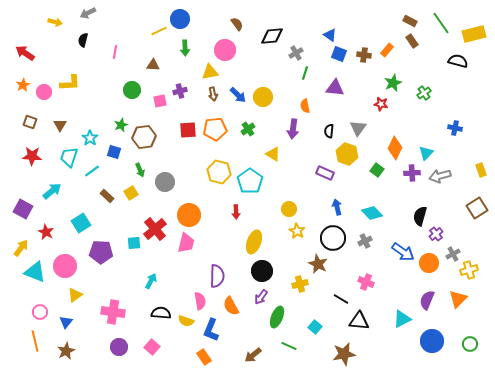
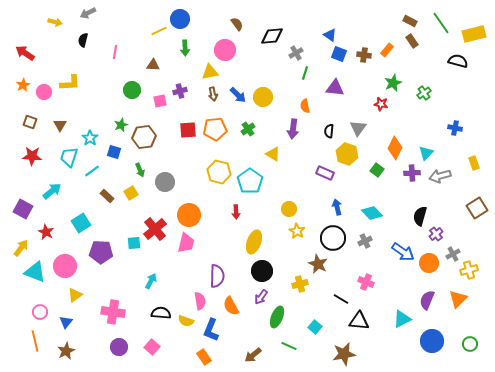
yellow rectangle at (481, 170): moved 7 px left, 7 px up
